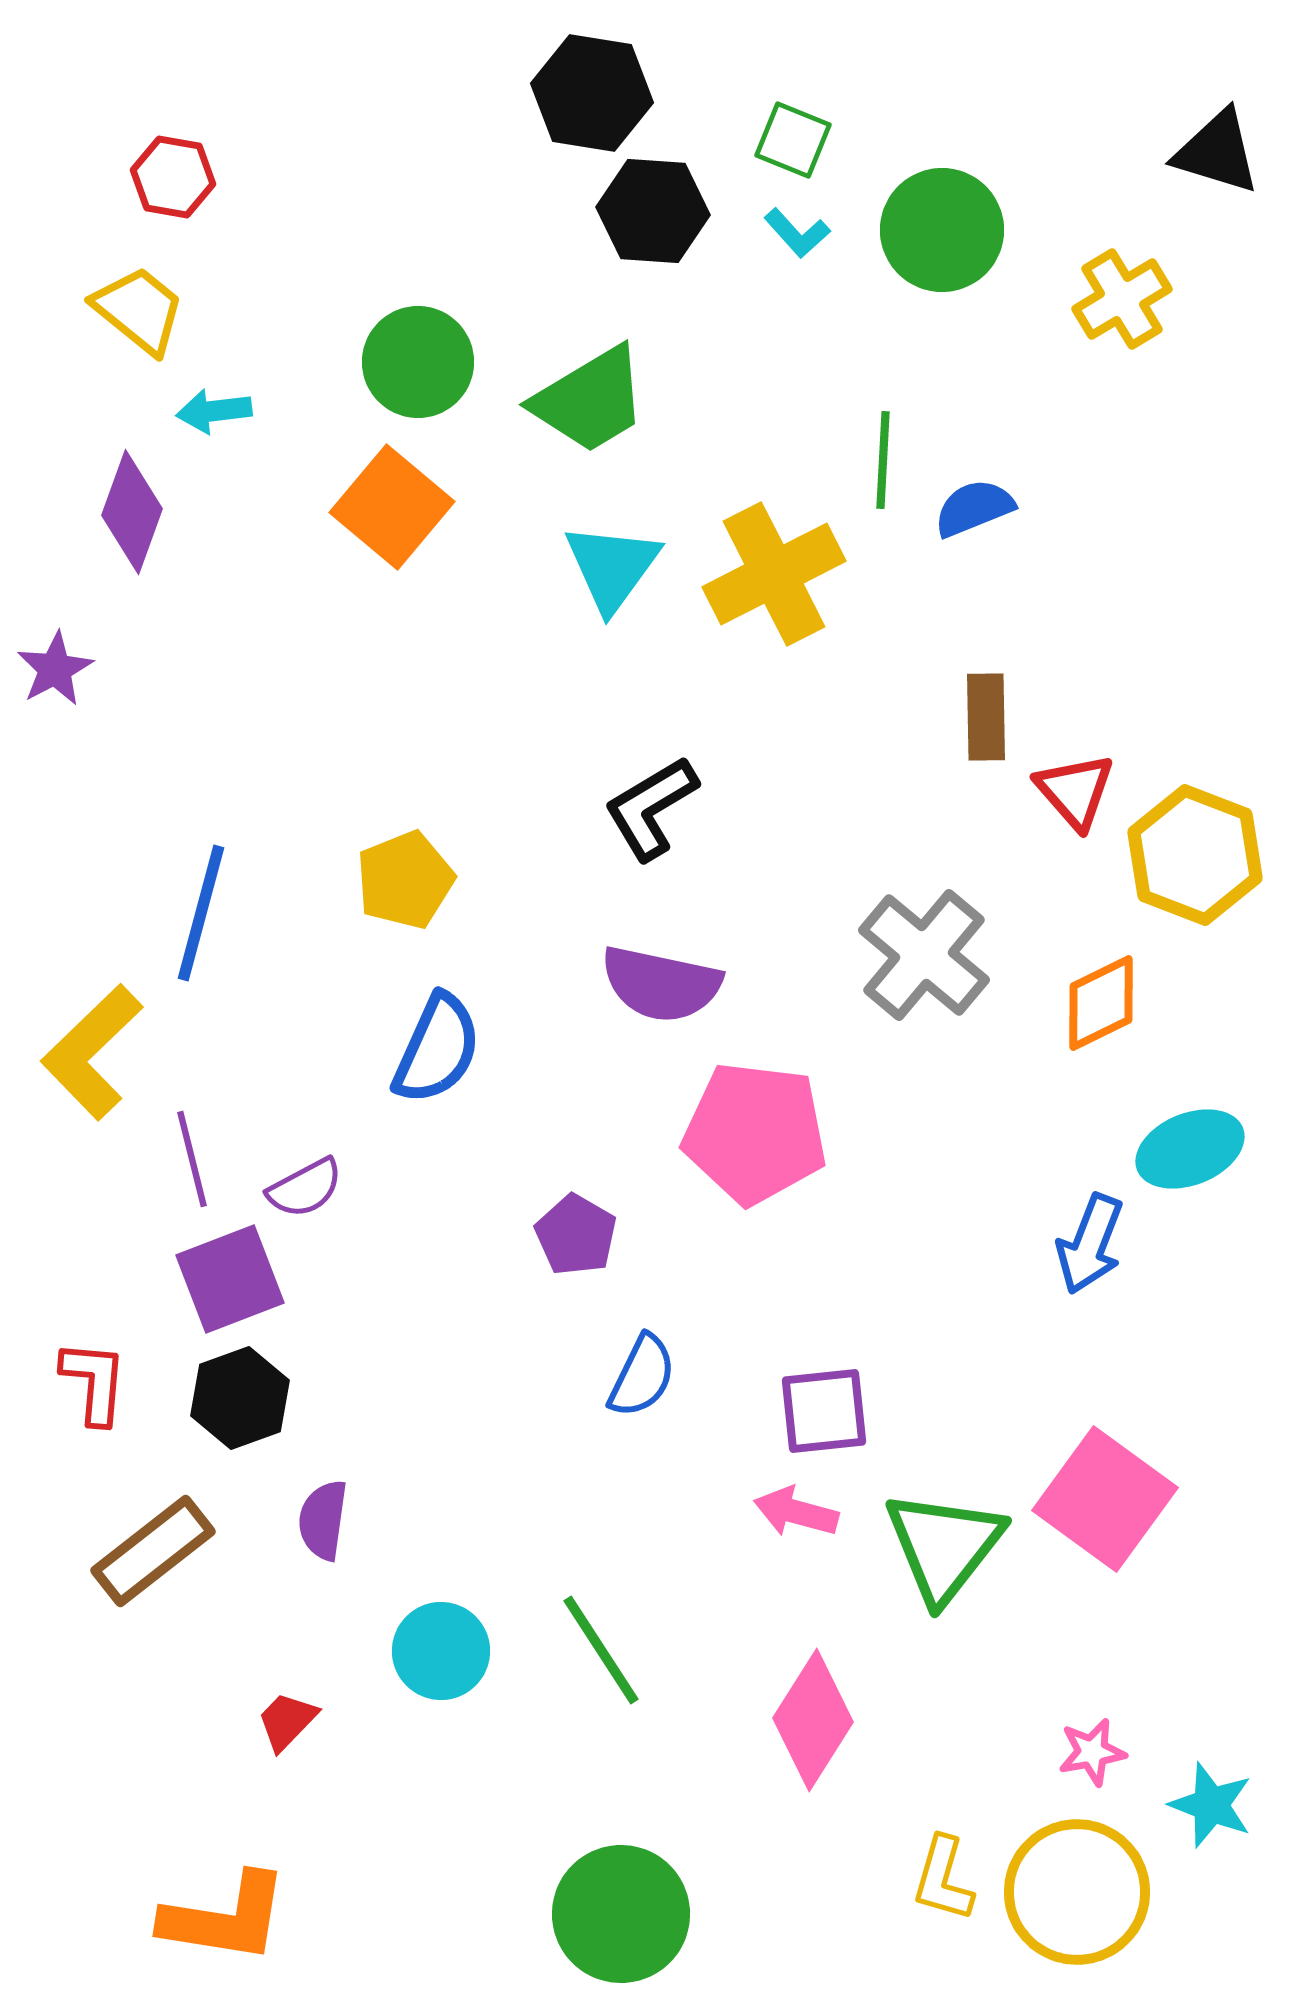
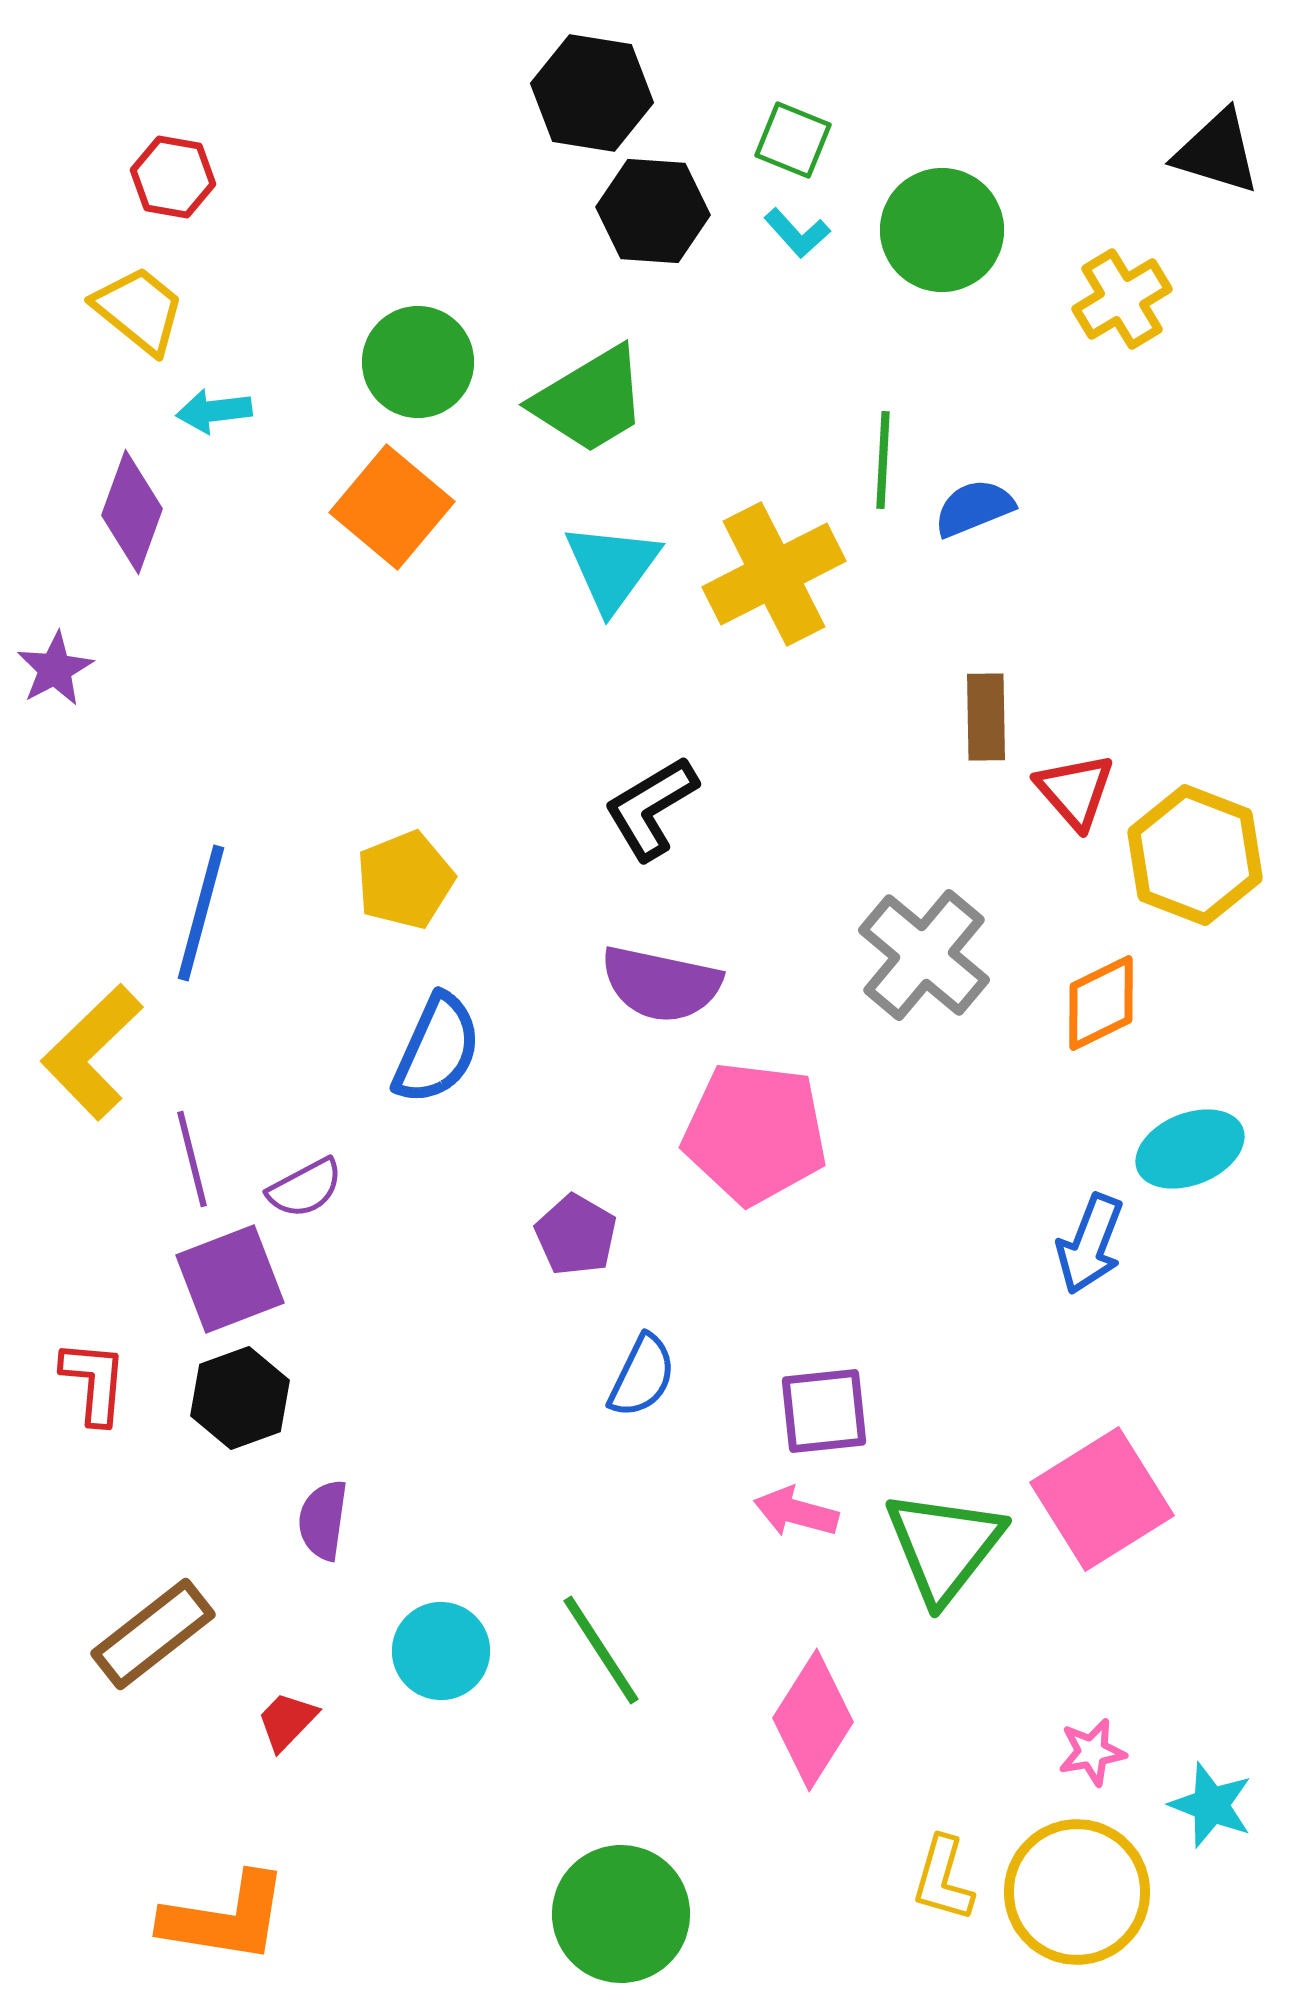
pink square at (1105, 1499): moved 3 px left; rotated 22 degrees clockwise
brown rectangle at (153, 1551): moved 83 px down
